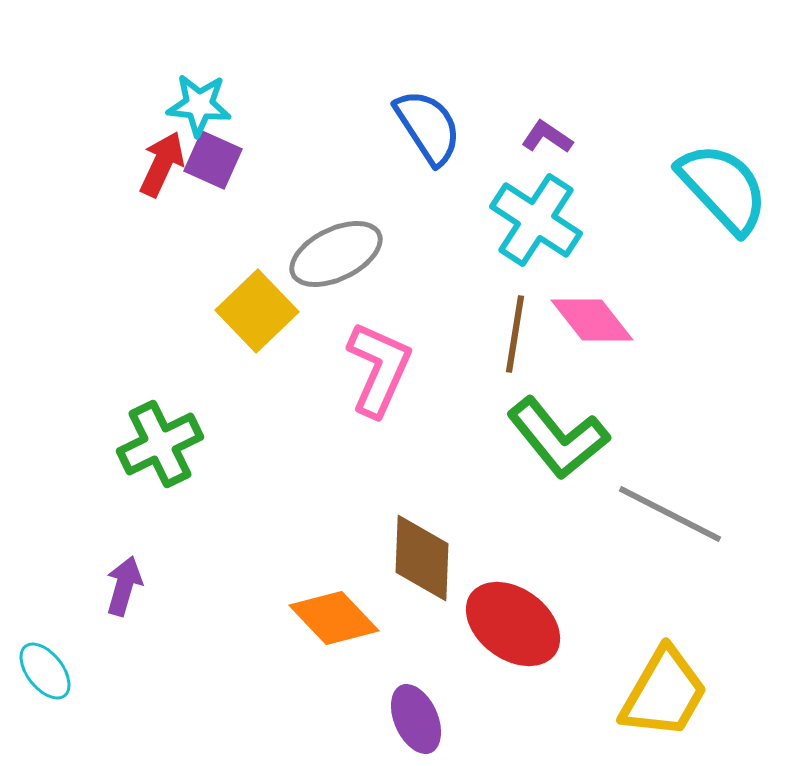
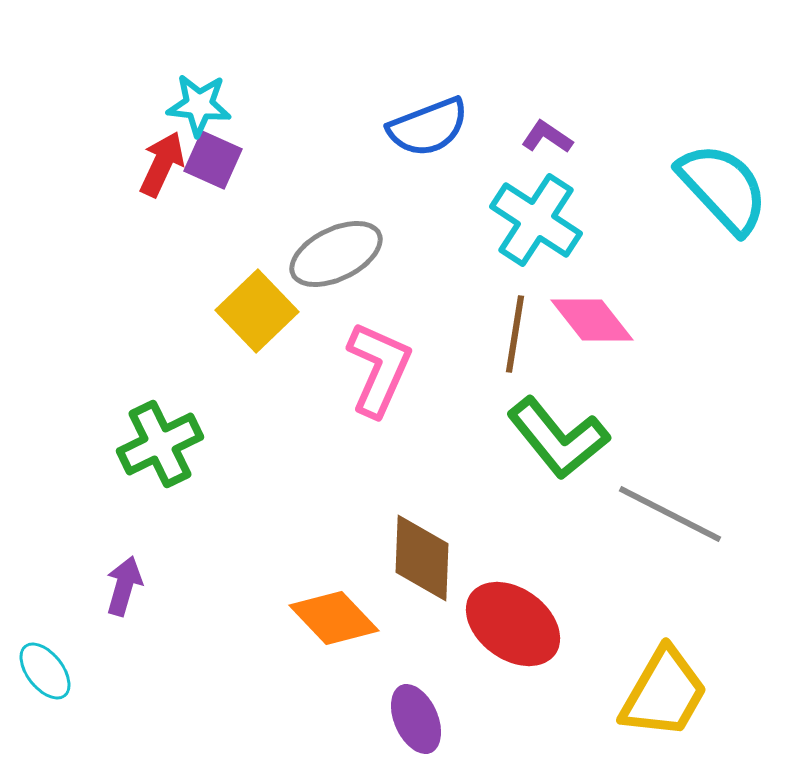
blue semicircle: rotated 102 degrees clockwise
